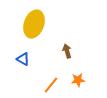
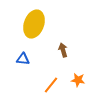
brown arrow: moved 4 px left, 1 px up
blue triangle: rotated 24 degrees counterclockwise
orange star: rotated 16 degrees clockwise
